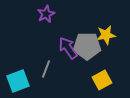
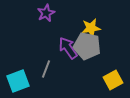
purple star: moved 1 px up
yellow star: moved 15 px left, 7 px up
gray pentagon: rotated 12 degrees clockwise
yellow square: moved 11 px right
